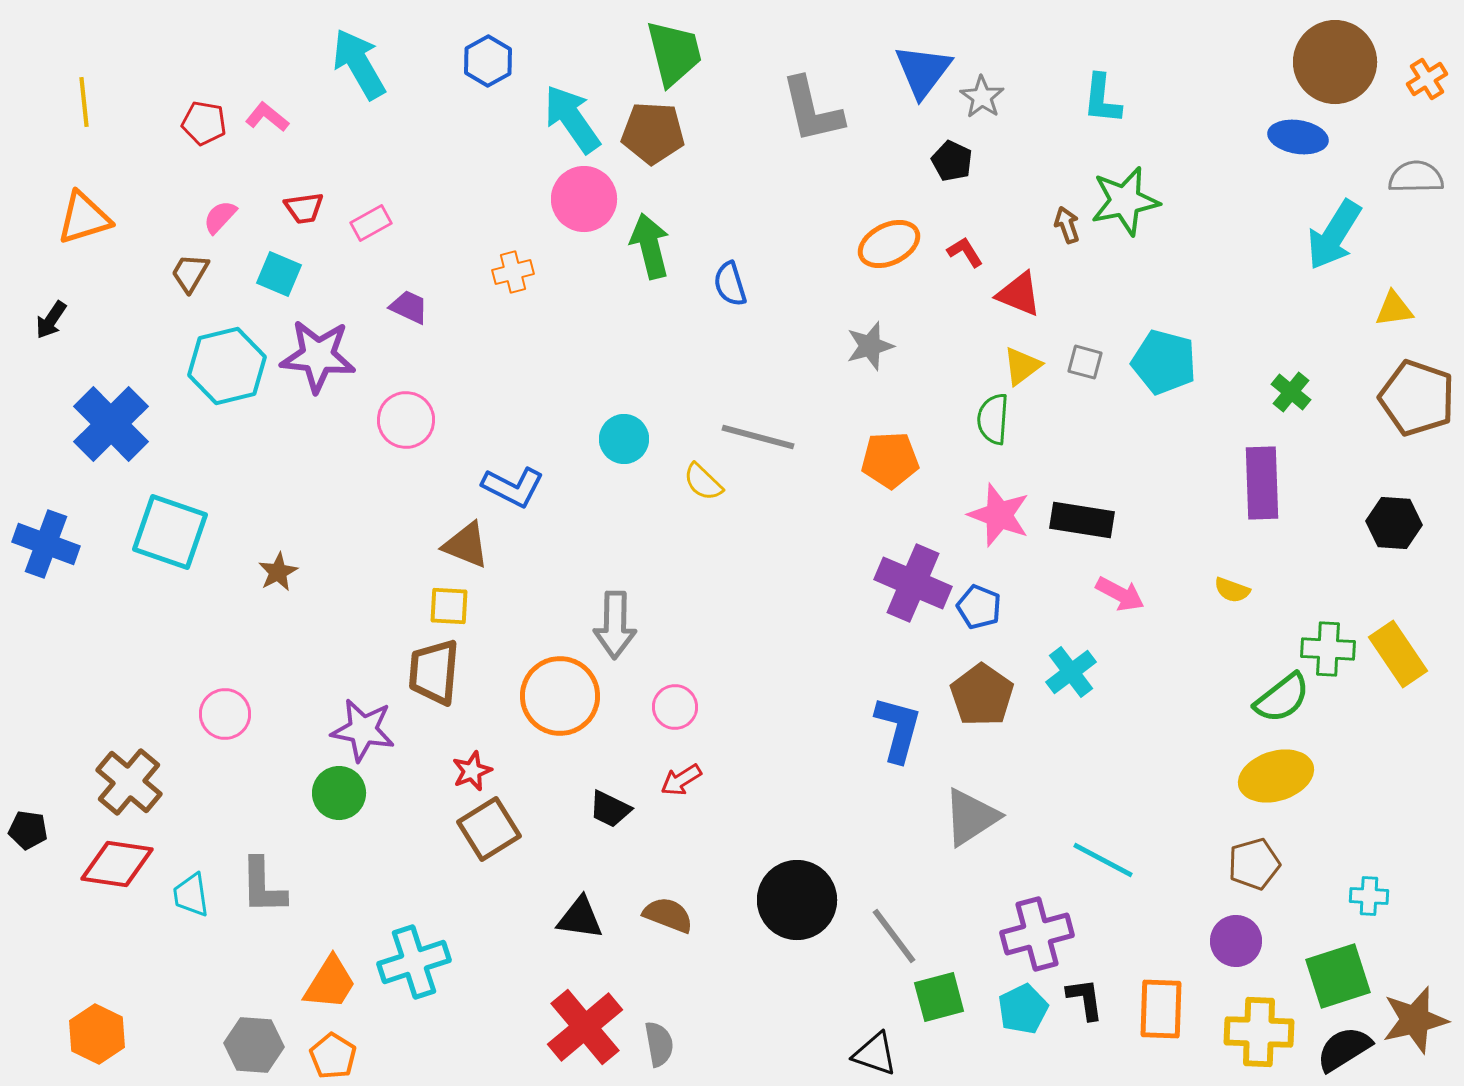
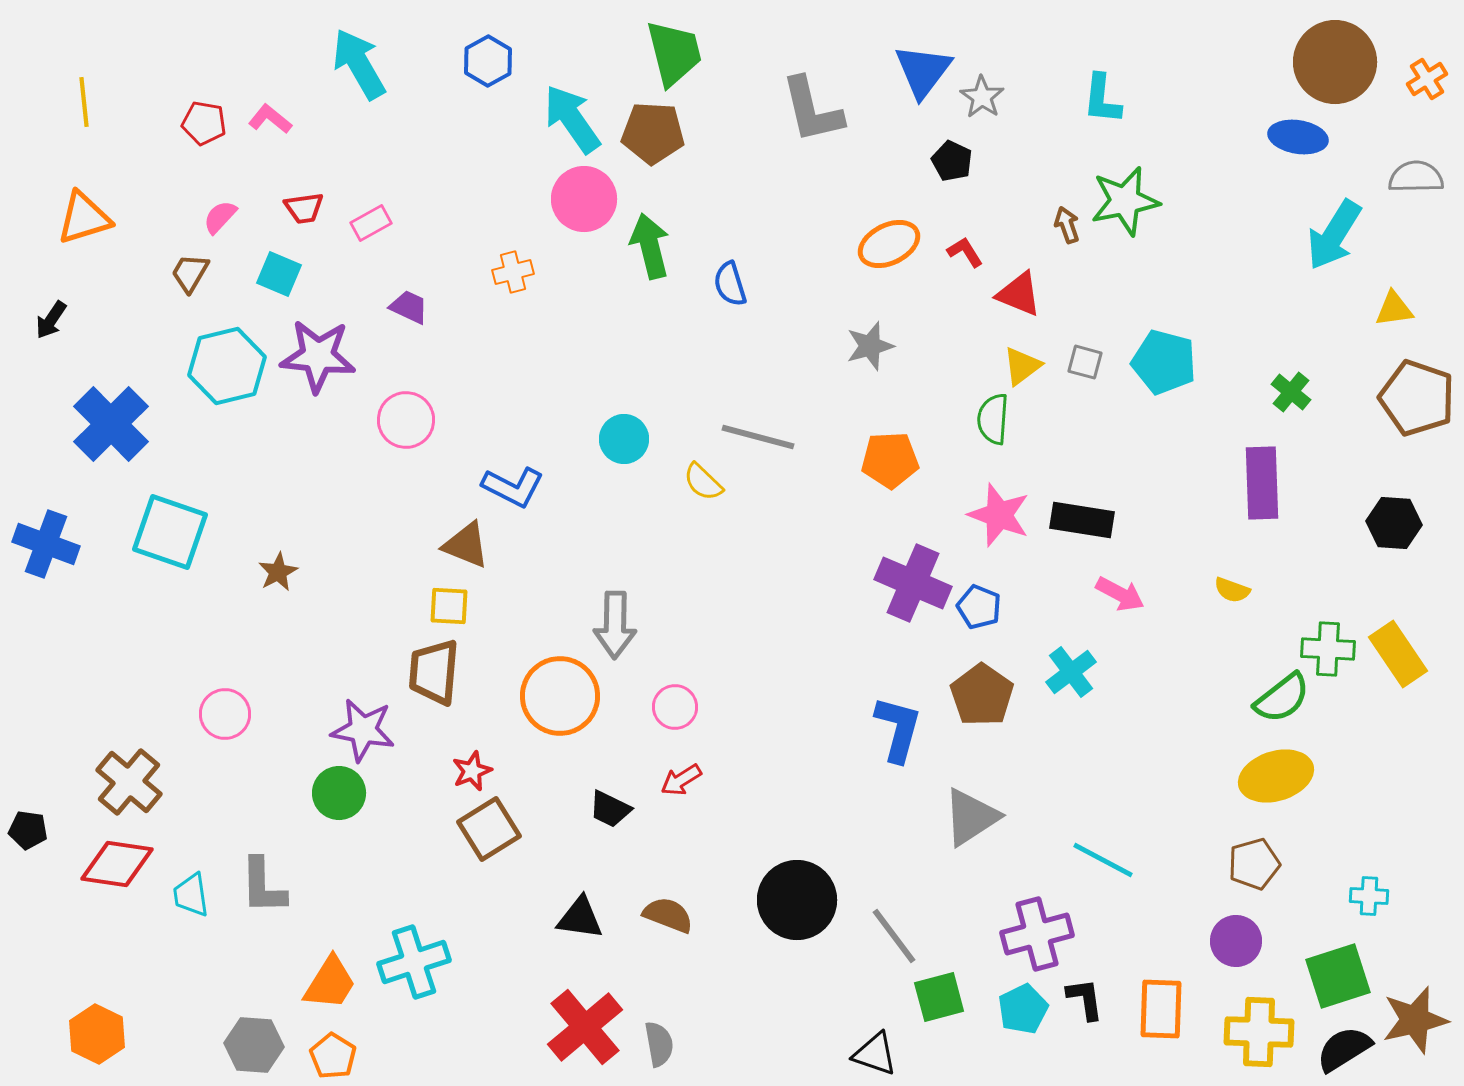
pink L-shape at (267, 117): moved 3 px right, 2 px down
